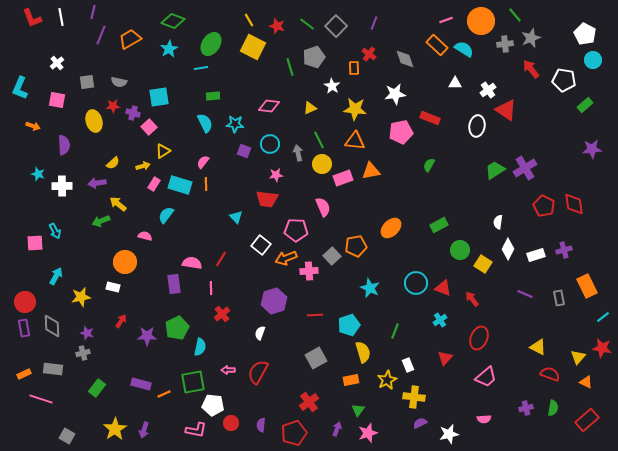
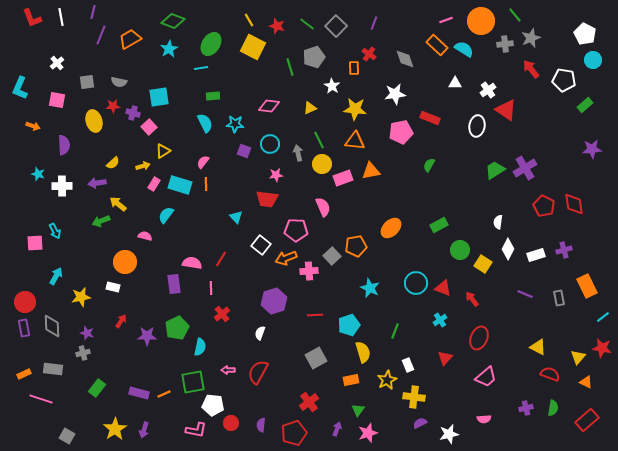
purple rectangle at (141, 384): moved 2 px left, 9 px down
